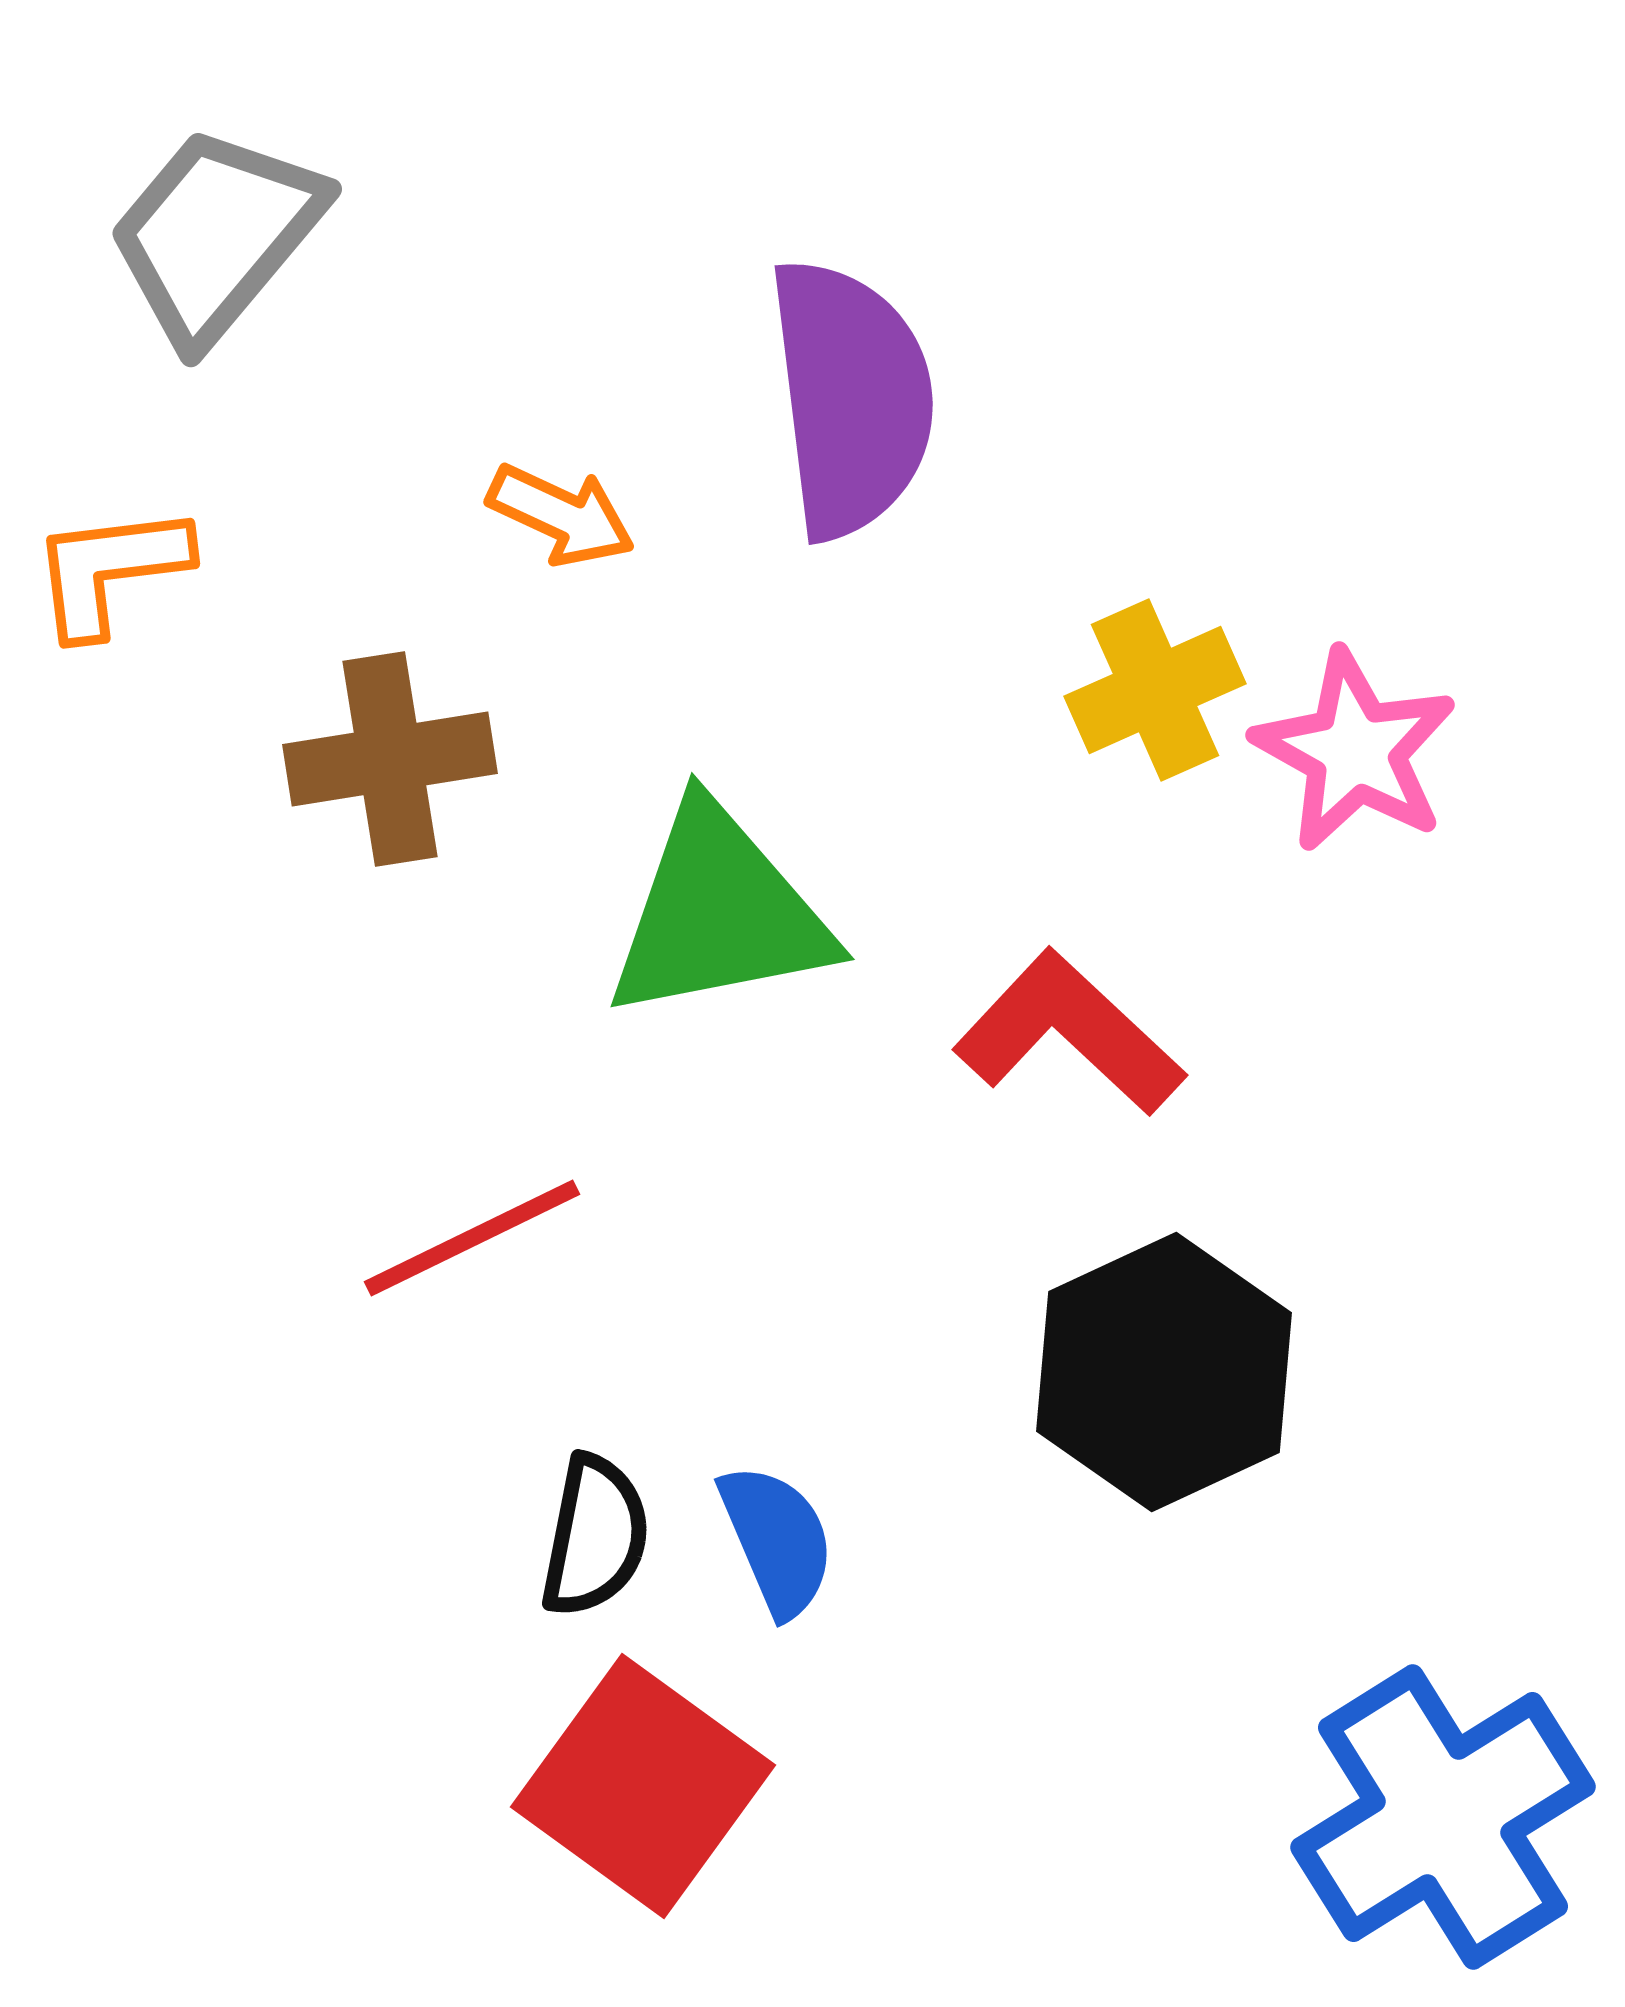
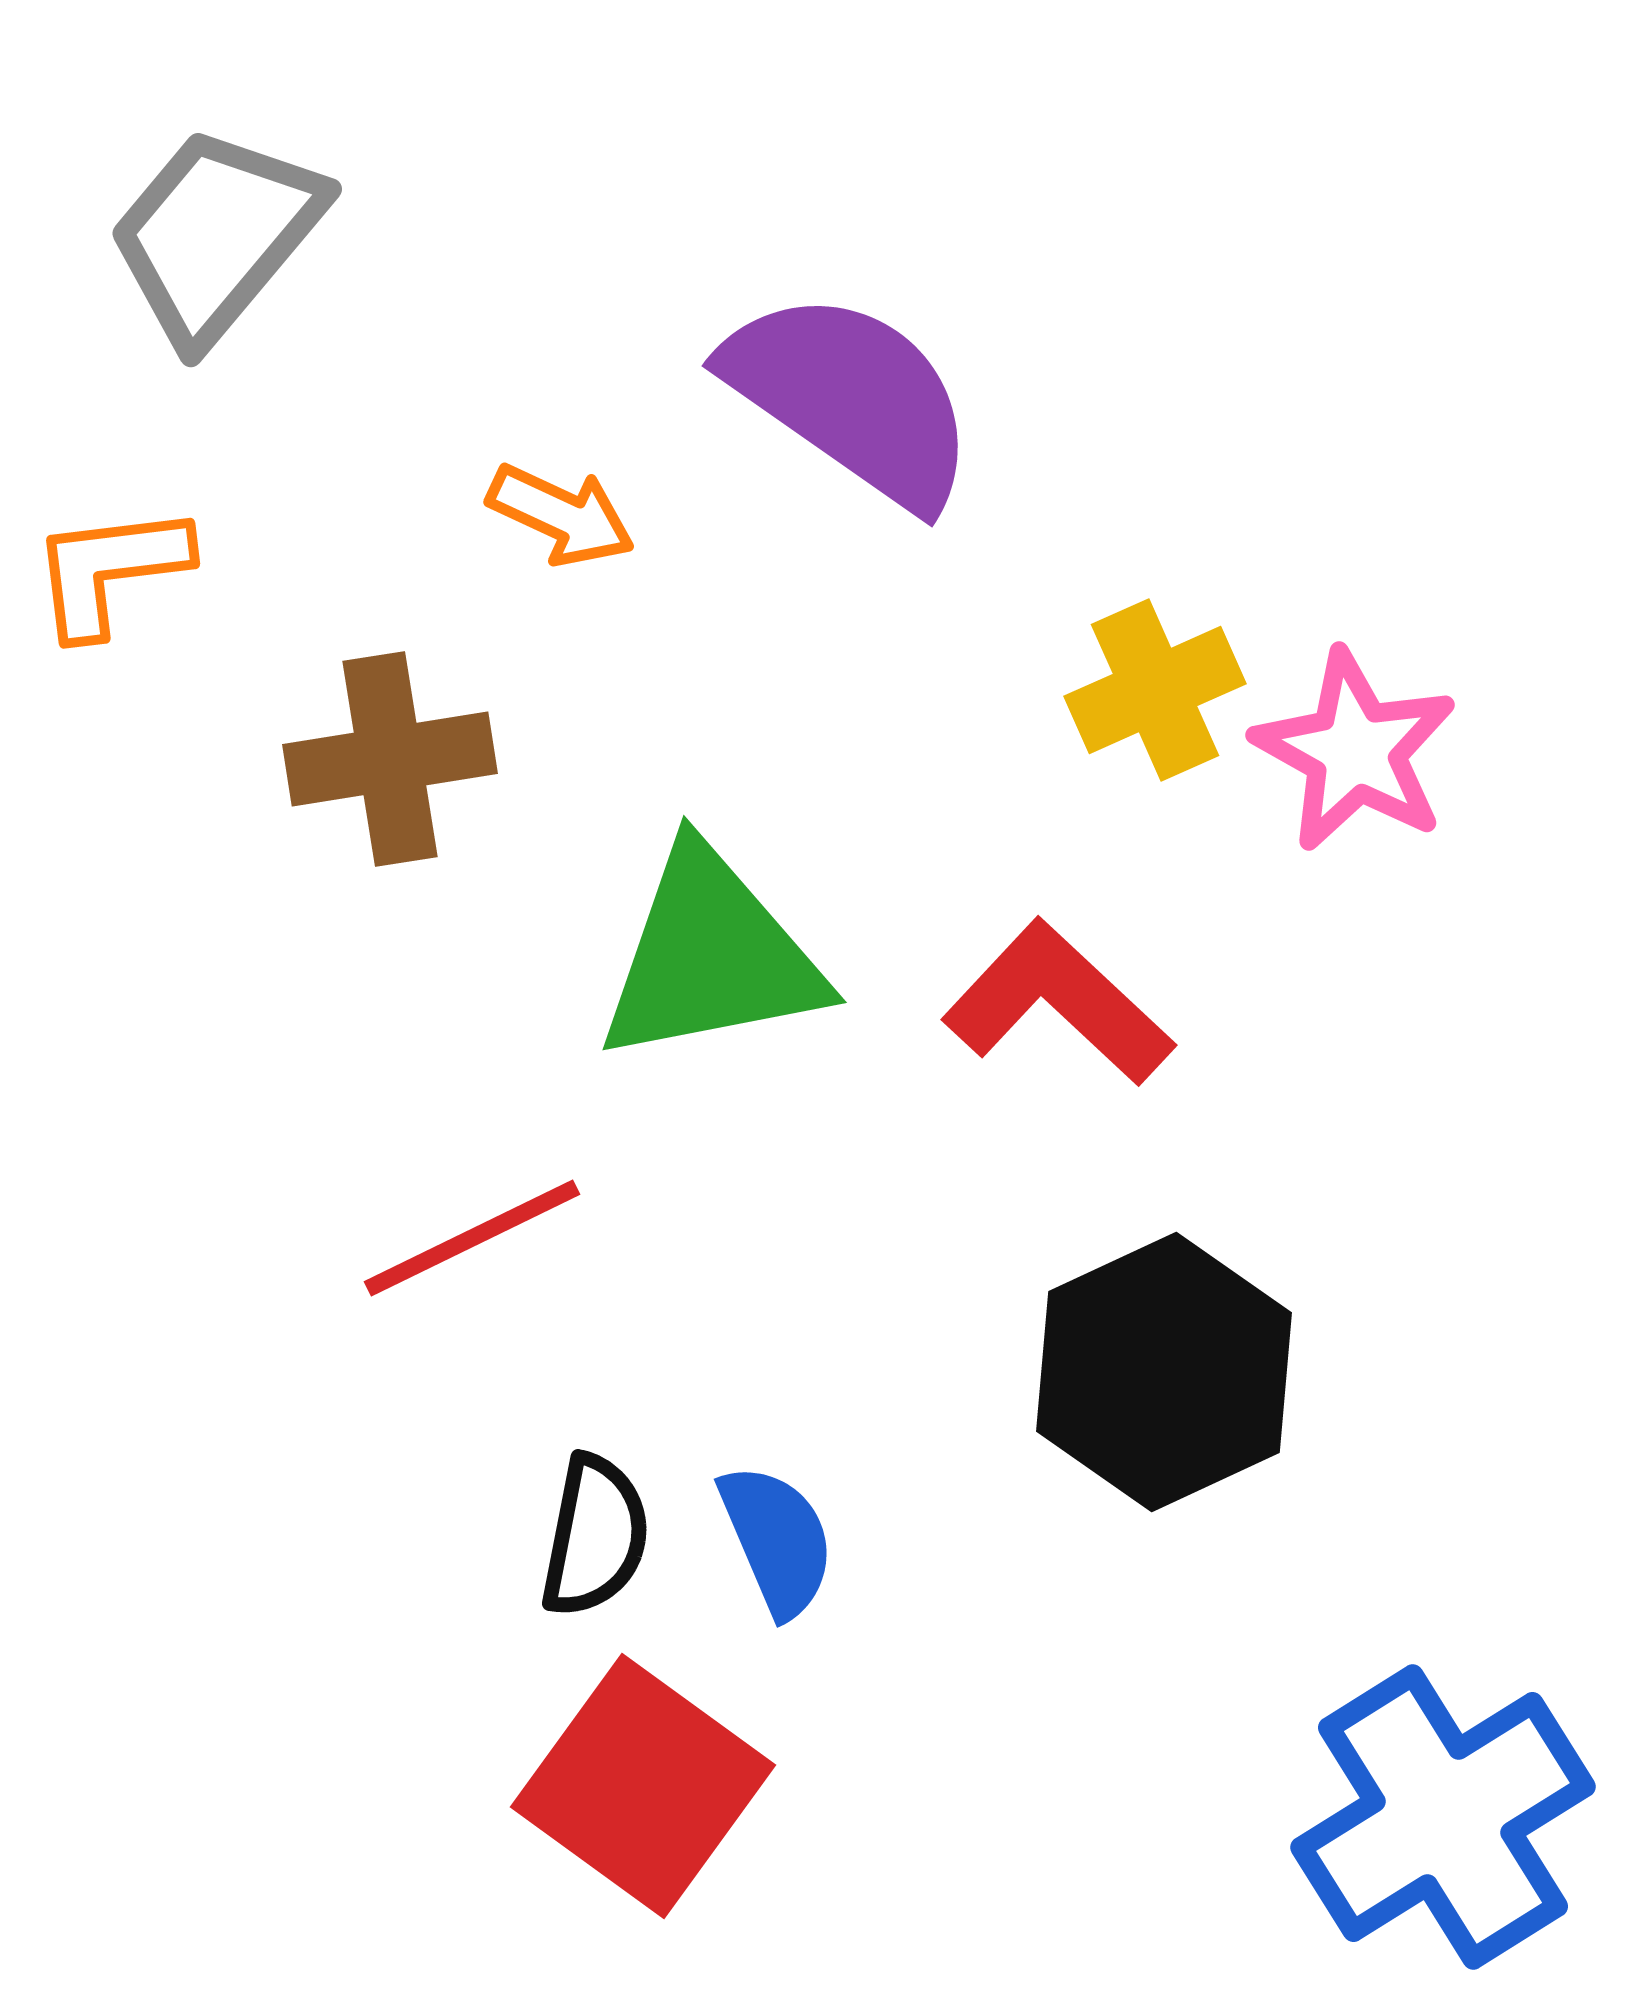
purple semicircle: rotated 48 degrees counterclockwise
green triangle: moved 8 px left, 43 px down
red L-shape: moved 11 px left, 30 px up
